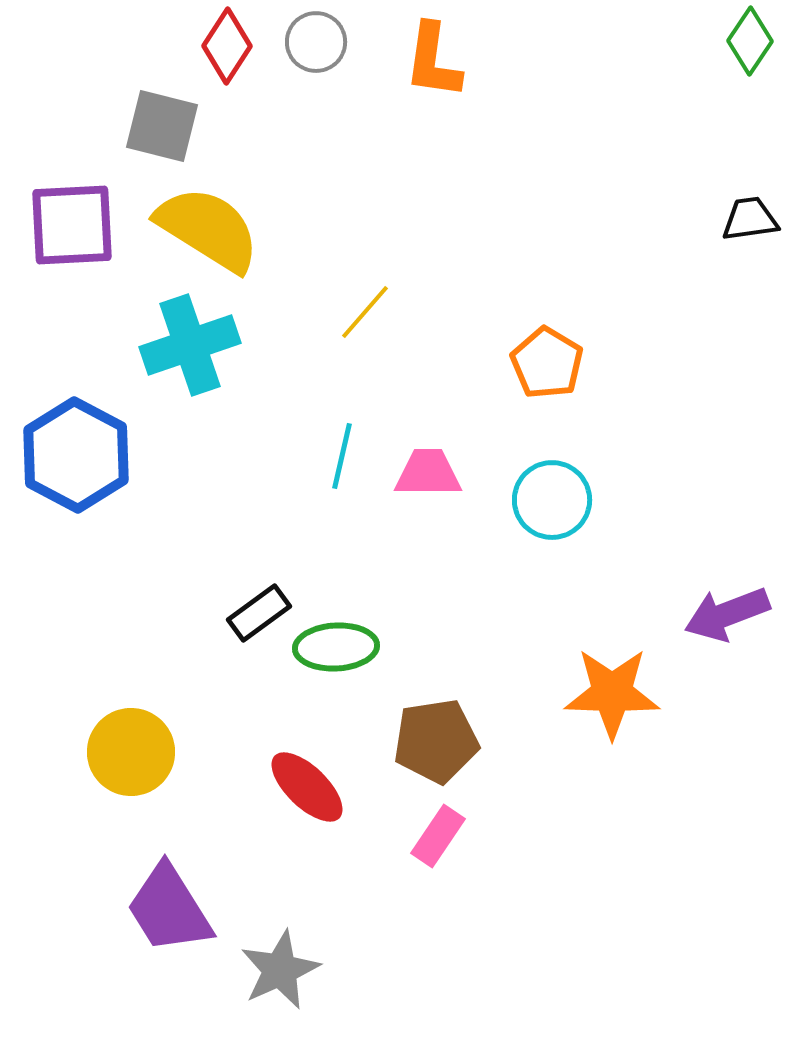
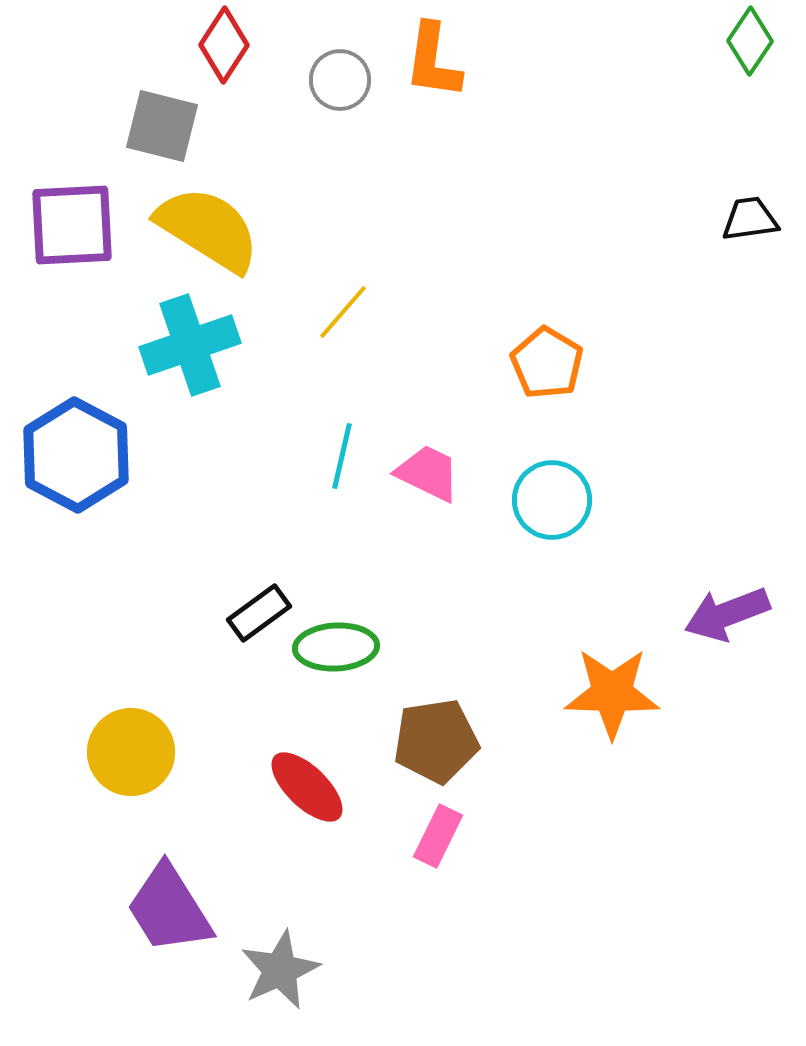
gray circle: moved 24 px right, 38 px down
red diamond: moved 3 px left, 1 px up
yellow line: moved 22 px left
pink trapezoid: rotated 26 degrees clockwise
pink rectangle: rotated 8 degrees counterclockwise
